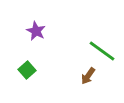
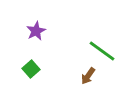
purple star: rotated 18 degrees clockwise
green square: moved 4 px right, 1 px up
